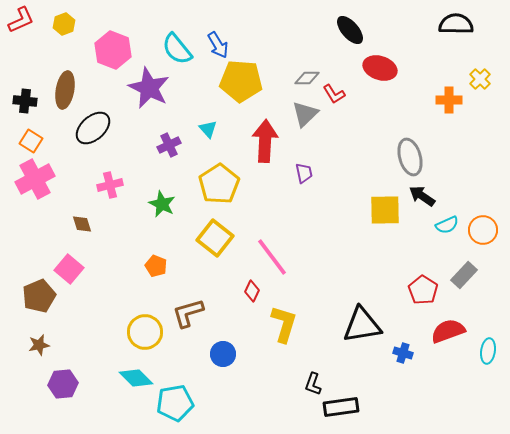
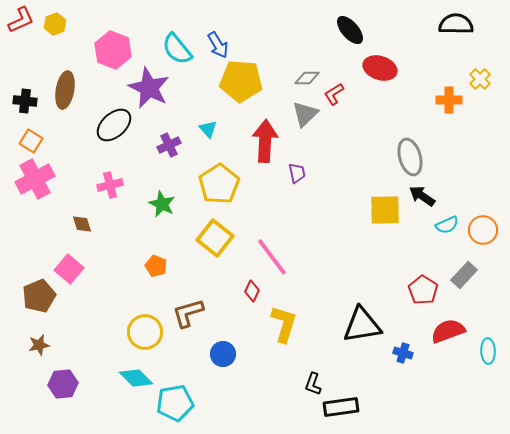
yellow hexagon at (64, 24): moved 9 px left
red L-shape at (334, 94): rotated 90 degrees clockwise
black ellipse at (93, 128): moved 21 px right, 3 px up
purple trapezoid at (304, 173): moved 7 px left
cyan ellipse at (488, 351): rotated 10 degrees counterclockwise
